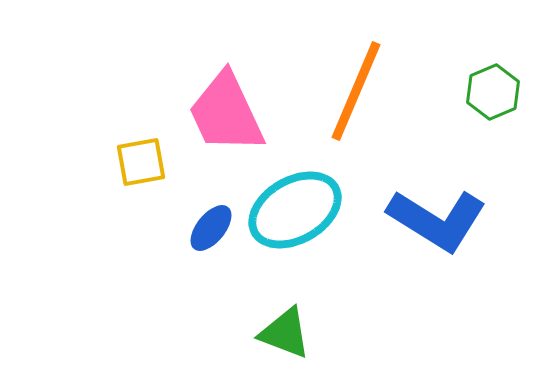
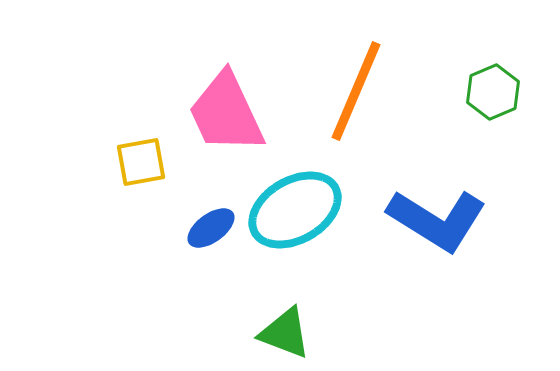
blue ellipse: rotated 15 degrees clockwise
